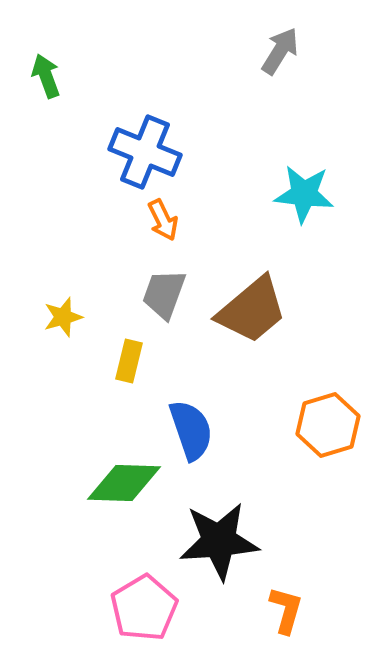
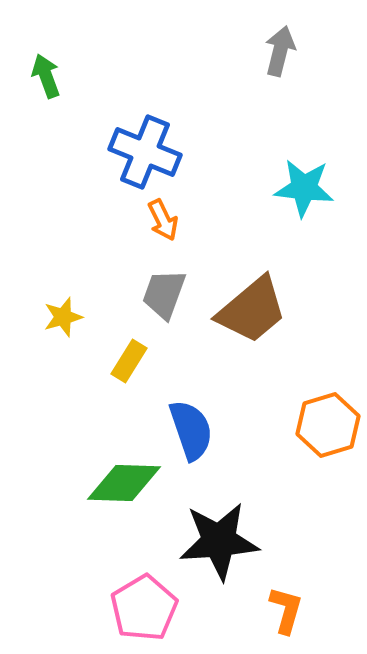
gray arrow: rotated 18 degrees counterclockwise
cyan star: moved 6 px up
yellow rectangle: rotated 18 degrees clockwise
